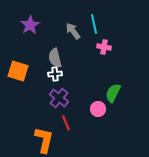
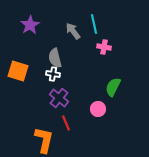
white cross: moved 2 px left; rotated 16 degrees clockwise
green semicircle: moved 6 px up
